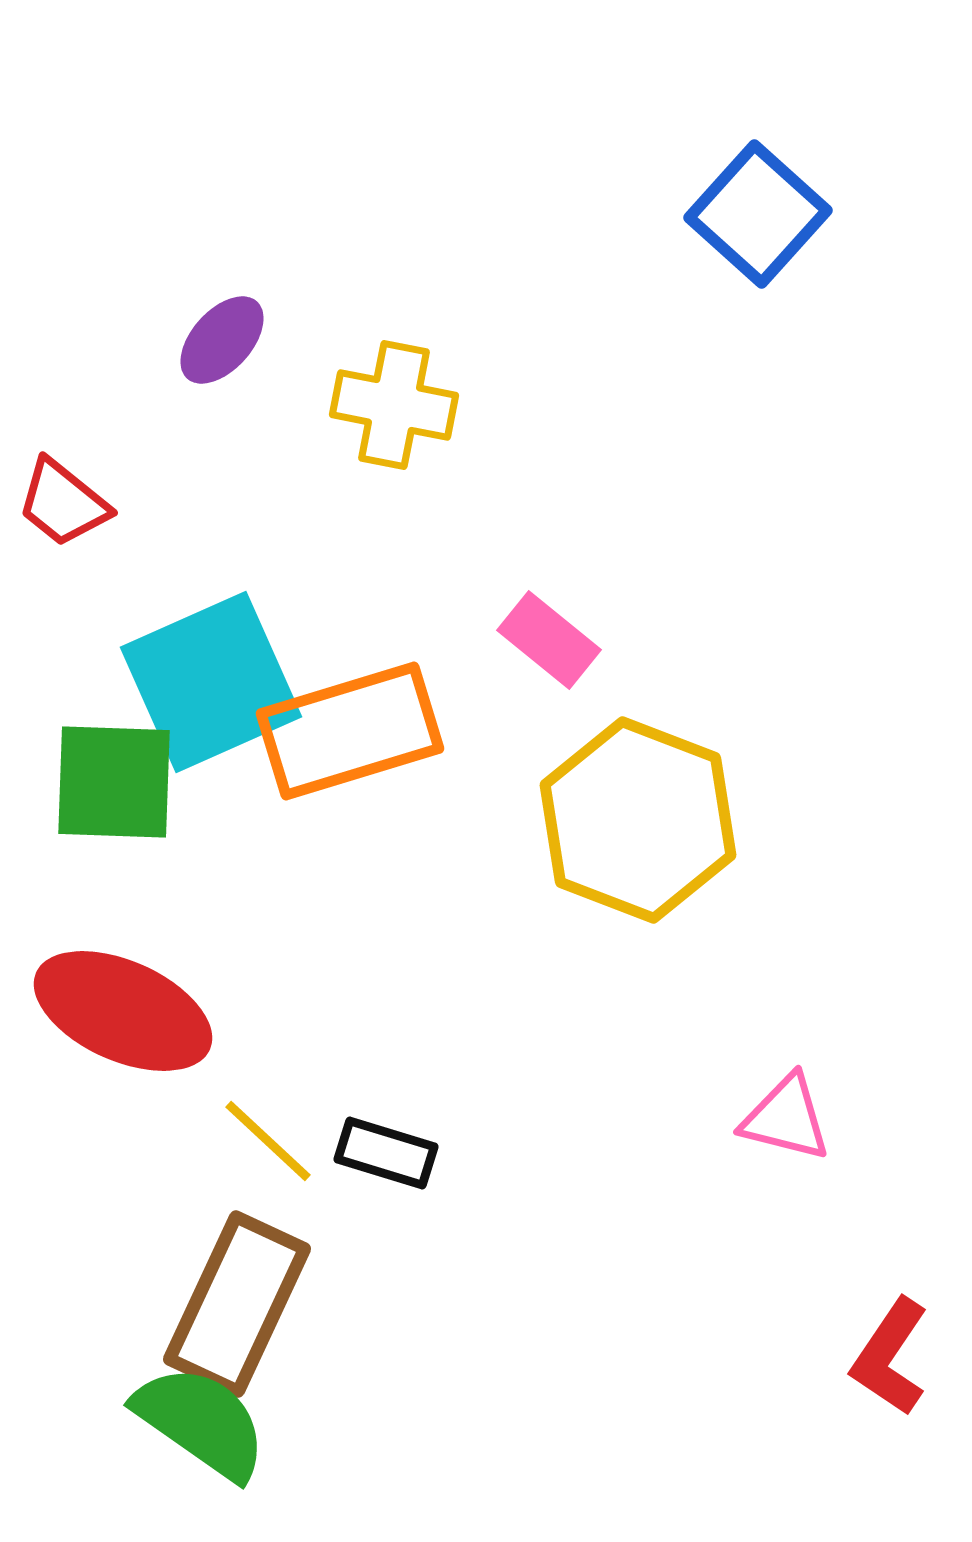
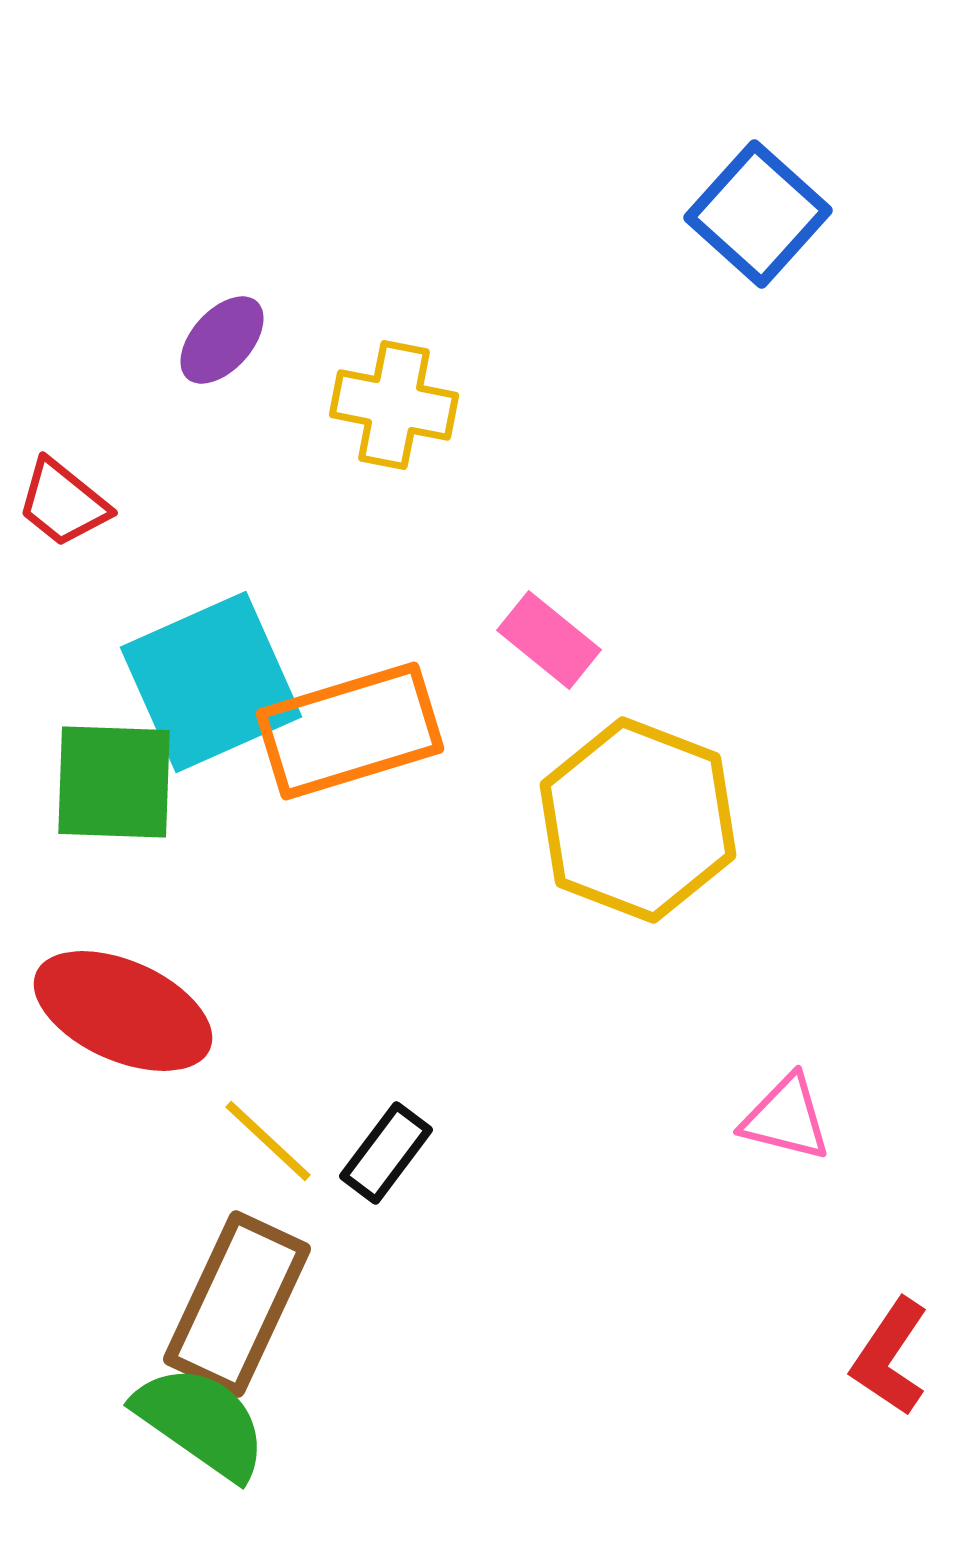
black rectangle: rotated 70 degrees counterclockwise
